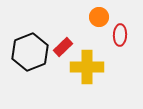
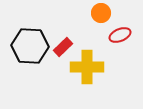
orange circle: moved 2 px right, 4 px up
red ellipse: rotated 65 degrees clockwise
black hexagon: moved 6 px up; rotated 24 degrees clockwise
